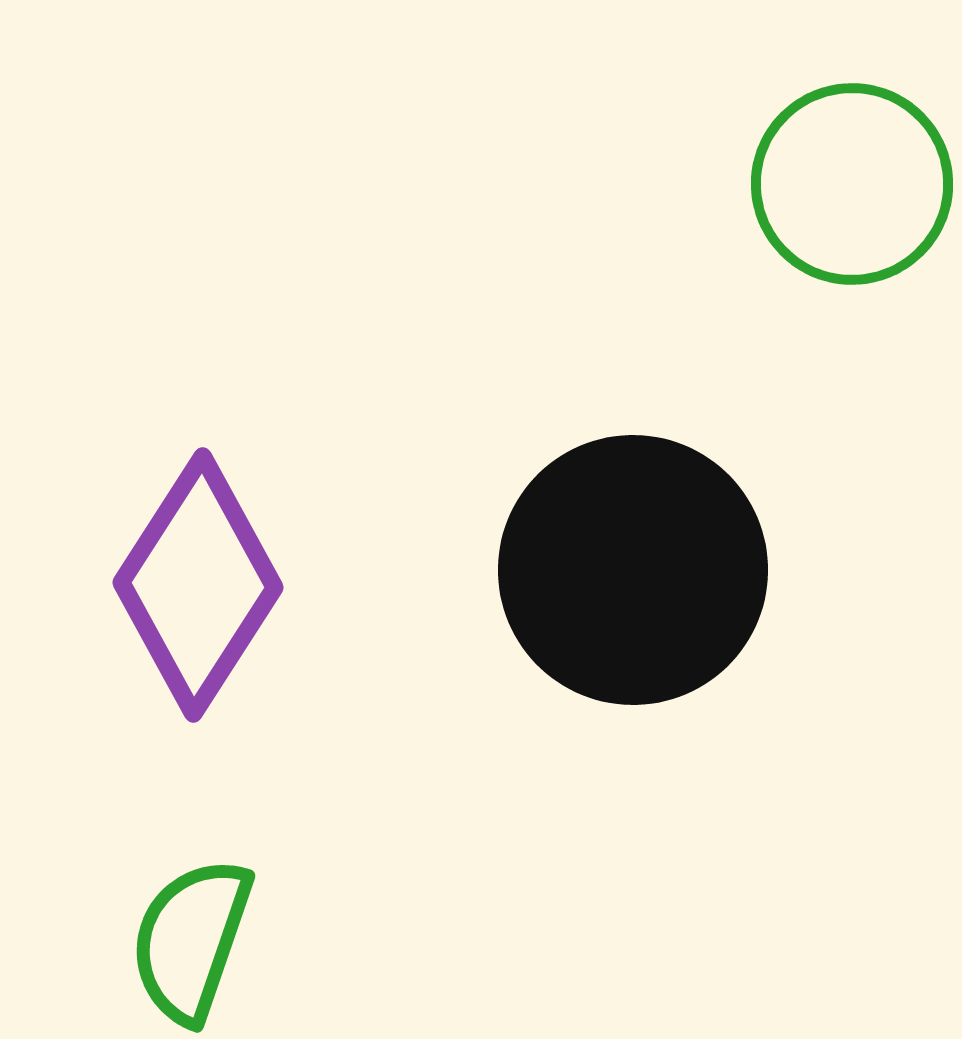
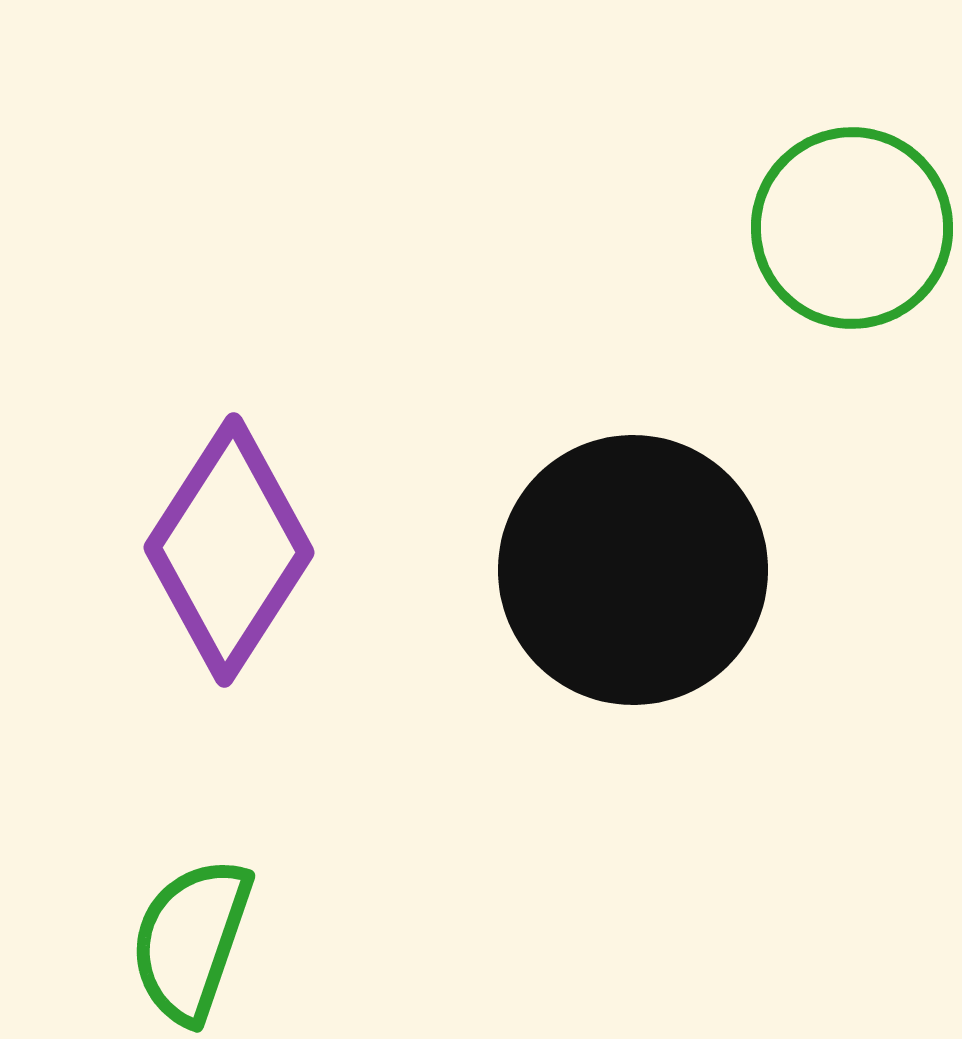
green circle: moved 44 px down
purple diamond: moved 31 px right, 35 px up
